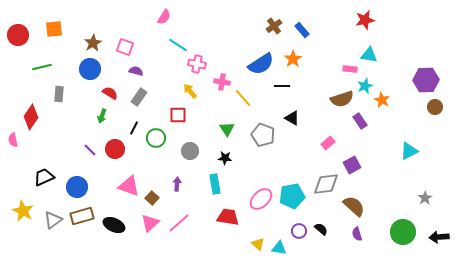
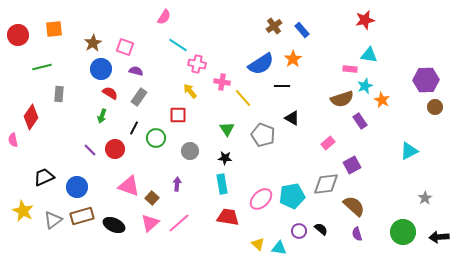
blue circle at (90, 69): moved 11 px right
cyan rectangle at (215, 184): moved 7 px right
